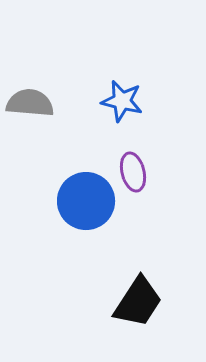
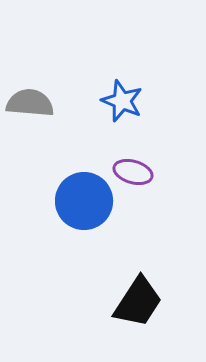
blue star: rotated 9 degrees clockwise
purple ellipse: rotated 60 degrees counterclockwise
blue circle: moved 2 px left
